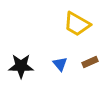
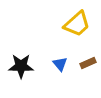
yellow trapezoid: rotated 72 degrees counterclockwise
brown rectangle: moved 2 px left, 1 px down
